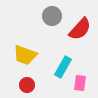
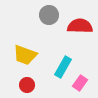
gray circle: moved 3 px left, 1 px up
red semicircle: moved 3 px up; rotated 130 degrees counterclockwise
pink rectangle: rotated 28 degrees clockwise
